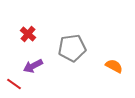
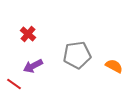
gray pentagon: moved 5 px right, 7 px down
